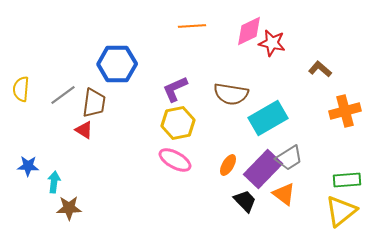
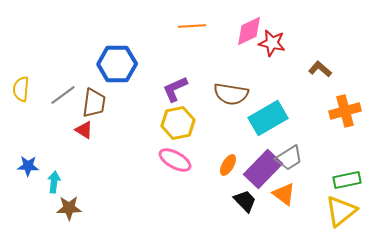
green rectangle: rotated 8 degrees counterclockwise
